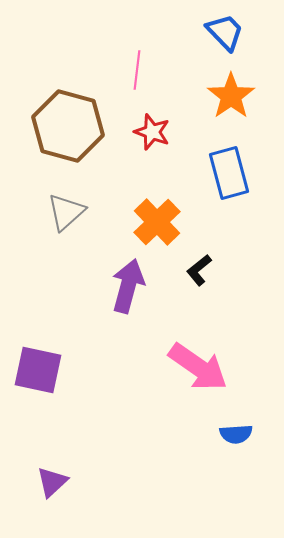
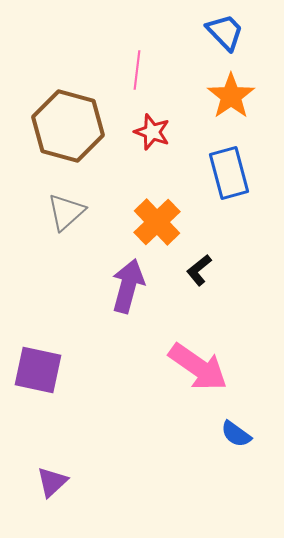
blue semicircle: rotated 40 degrees clockwise
